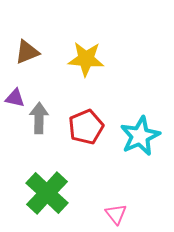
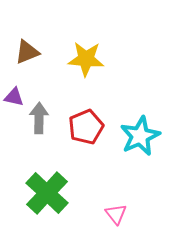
purple triangle: moved 1 px left, 1 px up
